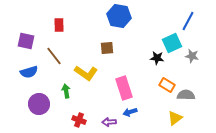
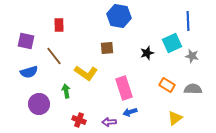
blue line: rotated 30 degrees counterclockwise
black star: moved 10 px left, 5 px up; rotated 24 degrees counterclockwise
gray semicircle: moved 7 px right, 6 px up
